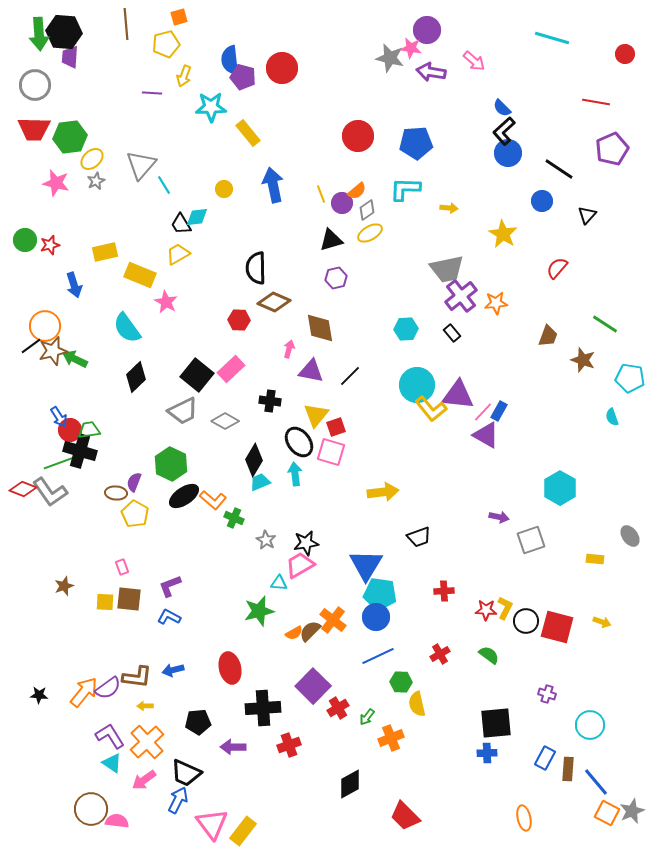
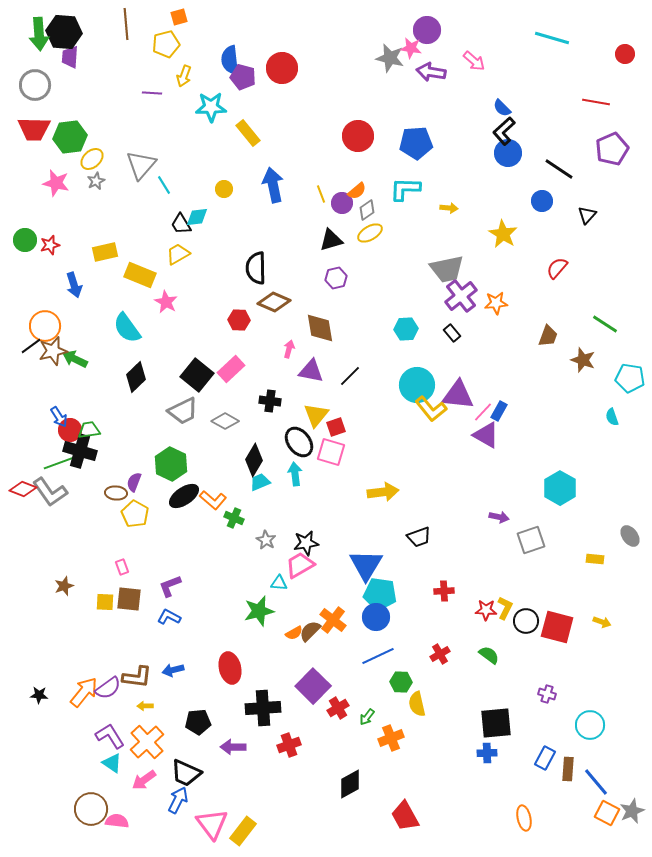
red trapezoid at (405, 816): rotated 16 degrees clockwise
